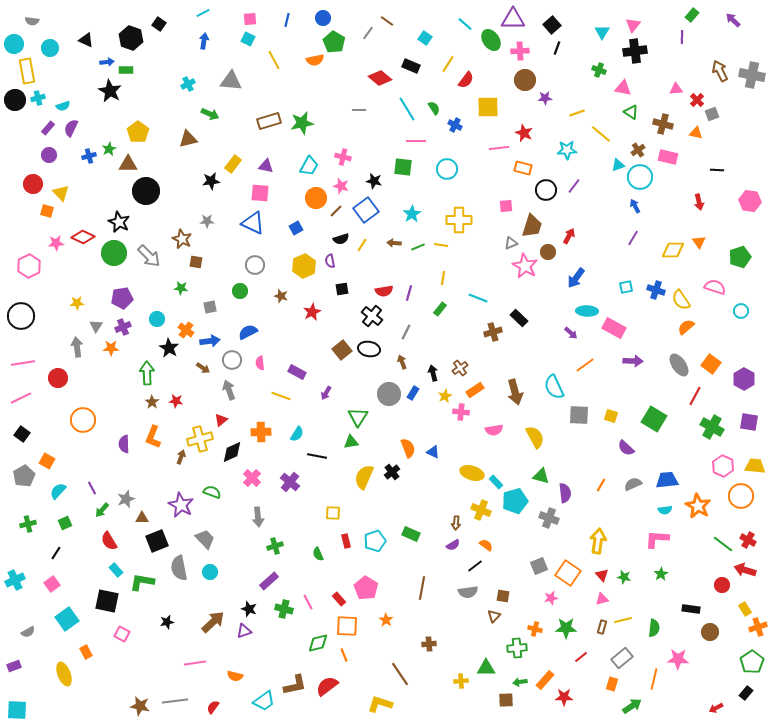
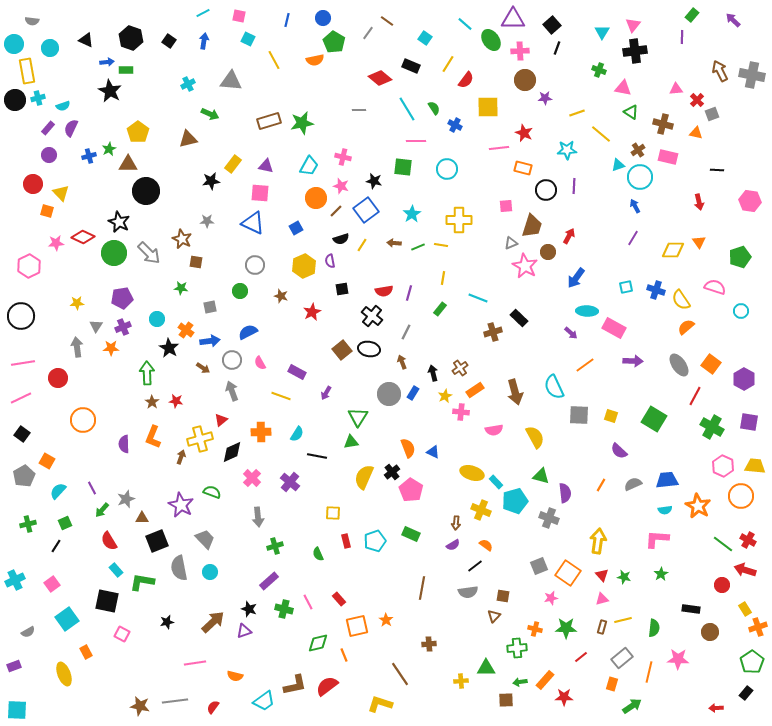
pink square at (250, 19): moved 11 px left, 3 px up; rotated 16 degrees clockwise
black square at (159, 24): moved 10 px right, 17 px down
purple line at (574, 186): rotated 35 degrees counterclockwise
gray arrow at (149, 256): moved 3 px up
pink semicircle at (260, 363): rotated 24 degrees counterclockwise
gray arrow at (229, 390): moved 3 px right, 1 px down
purple semicircle at (626, 448): moved 7 px left, 3 px down
black line at (56, 553): moved 7 px up
pink pentagon at (366, 588): moved 45 px right, 98 px up
orange square at (347, 626): moved 10 px right; rotated 15 degrees counterclockwise
orange line at (654, 679): moved 5 px left, 7 px up
red arrow at (716, 708): rotated 24 degrees clockwise
